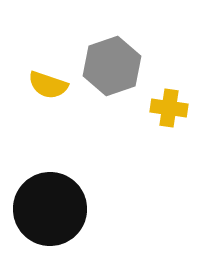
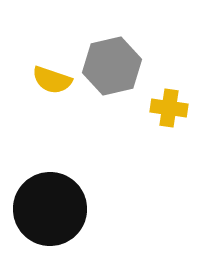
gray hexagon: rotated 6 degrees clockwise
yellow semicircle: moved 4 px right, 5 px up
